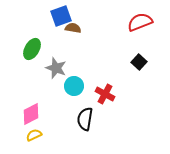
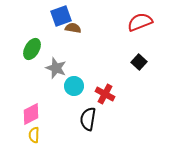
black semicircle: moved 3 px right
yellow semicircle: rotated 63 degrees counterclockwise
